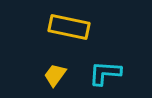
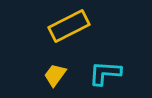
yellow rectangle: moved 1 px up; rotated 39 degrees counterclockwise
